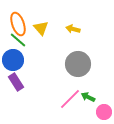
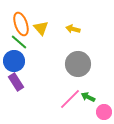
orange ellipse: moved 3 px right
green line: moved 1 px right, 2 px down
blue circle: moved 1 px right, 1 px down
